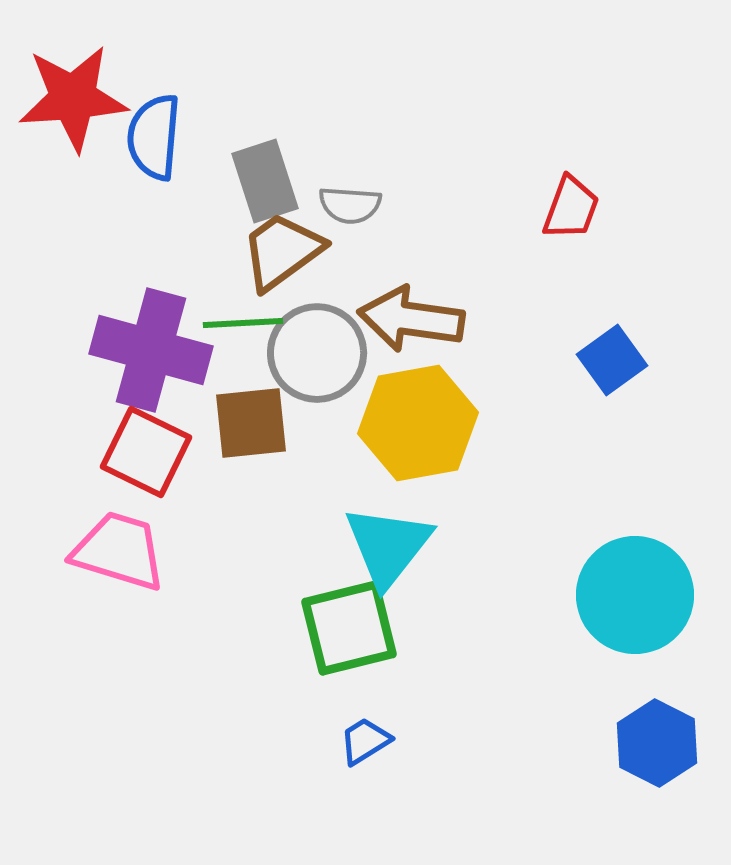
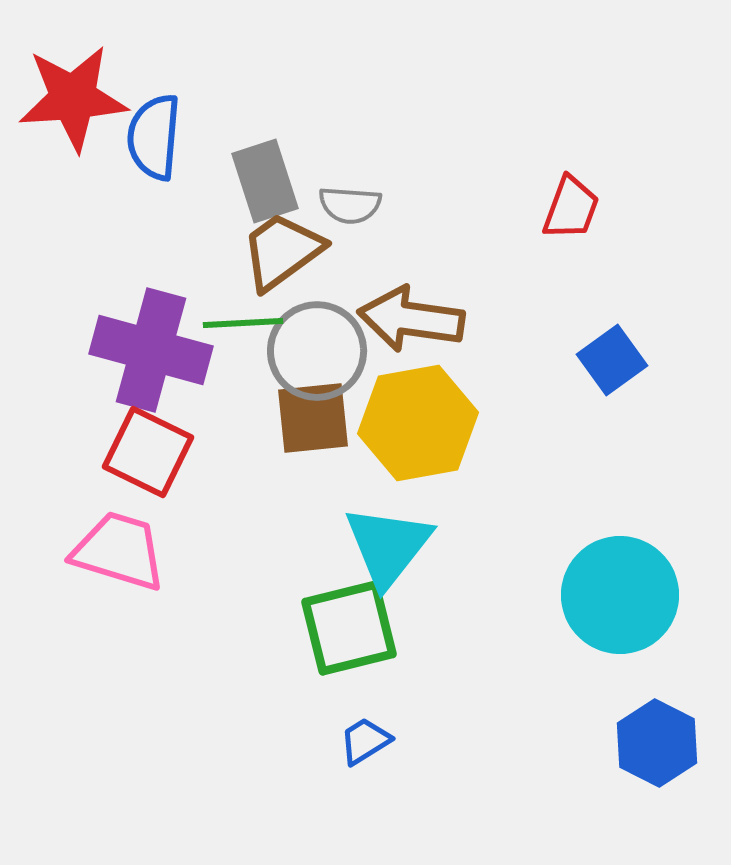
gray circle: moved 2 px up
brown square: moved 62 px right, 5 px up
red square: moved 2 px right
cyan circle: moved 15 px left
